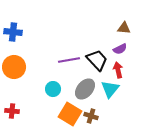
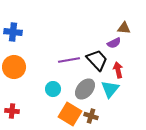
purple semicircle: moved 6 px left, 6 px up
